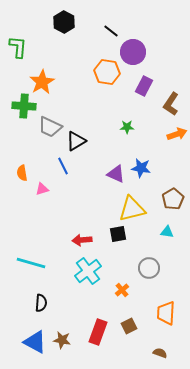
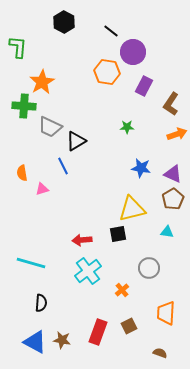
purple triangle: moved 57 px right
